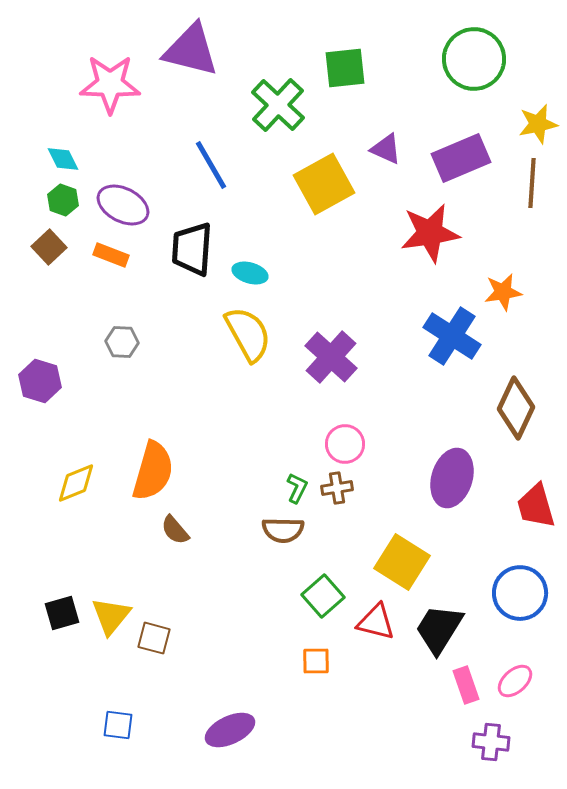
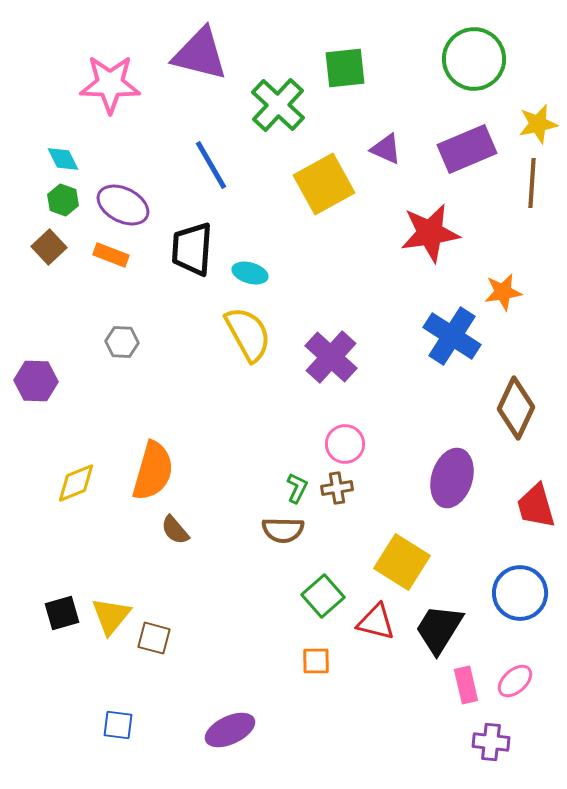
purple triangle at (191, 50): moved 9 px right, 4 px down
purple rectangle at (461, 158): moved 6 px right, 9 px up
purple hexagon at (40, 381): moved 4 px left; rotated 15 degrees counterclockwise
pink rectangle at (466, 685): rotated 6 degrees clockwise
